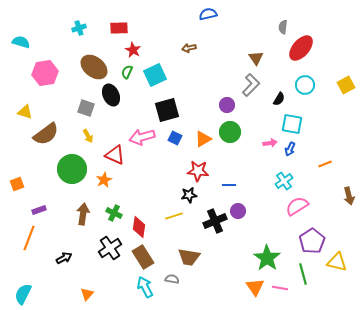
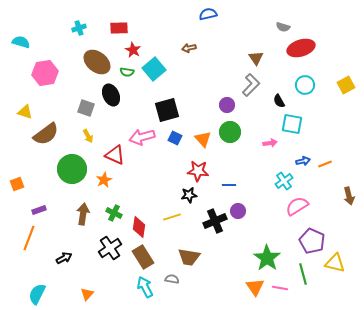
gray semicircle at (283, 27): rotated 80 degrees counterclockwise
red ellipse at (301, 48): rotated 32 degrees clockwise
brown ellipse at (94, 67): moved 3 px right, 5 px up
green semicircle at (127, 72): rotated 104 degrees counterclockwise
cyan square at (155, 75): moved 1 px left, 6 px up; rotated 15 degrees counterclockwise
black semicircle at (279, 99): moved 2 px down; rotated 120 degrees clockwise
orange triangle at (203, 139): rotated 42 degrees counterclockwise
blue arrow at (290, 149): moved 13 px right, 12 px down; rotated 128 degrees counterclockwise
yellow line at (174, 216): moved 2 px left, 1 px down
purple pentagon at (312, 241): rotated 15 degrees counterclockwise
yellow triangle at (337, 262): moved 2 px left, 1 px down
cyan semicircle at (23, 294): moved 14 px right
